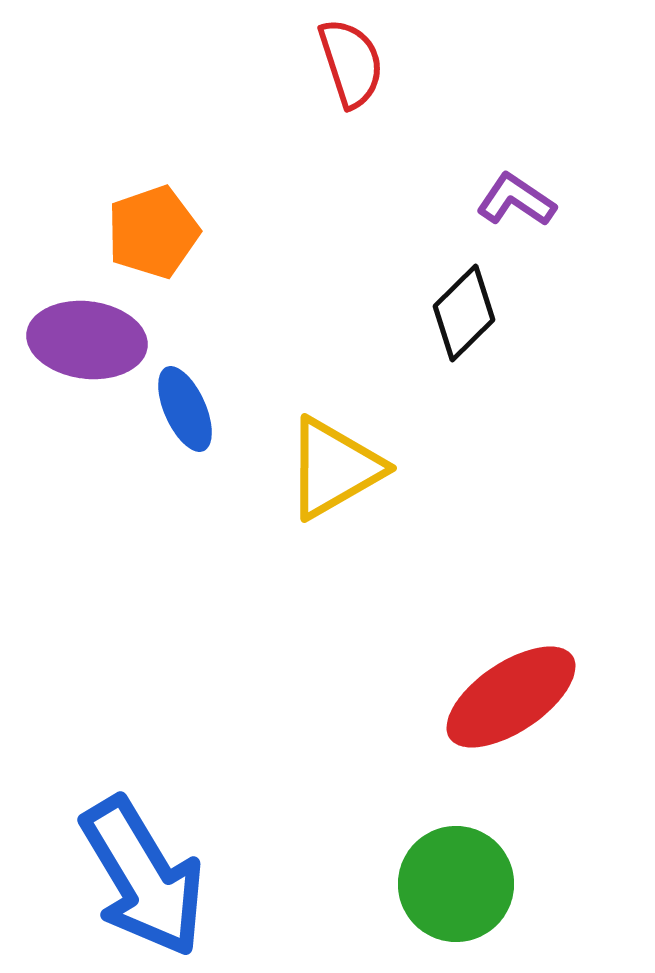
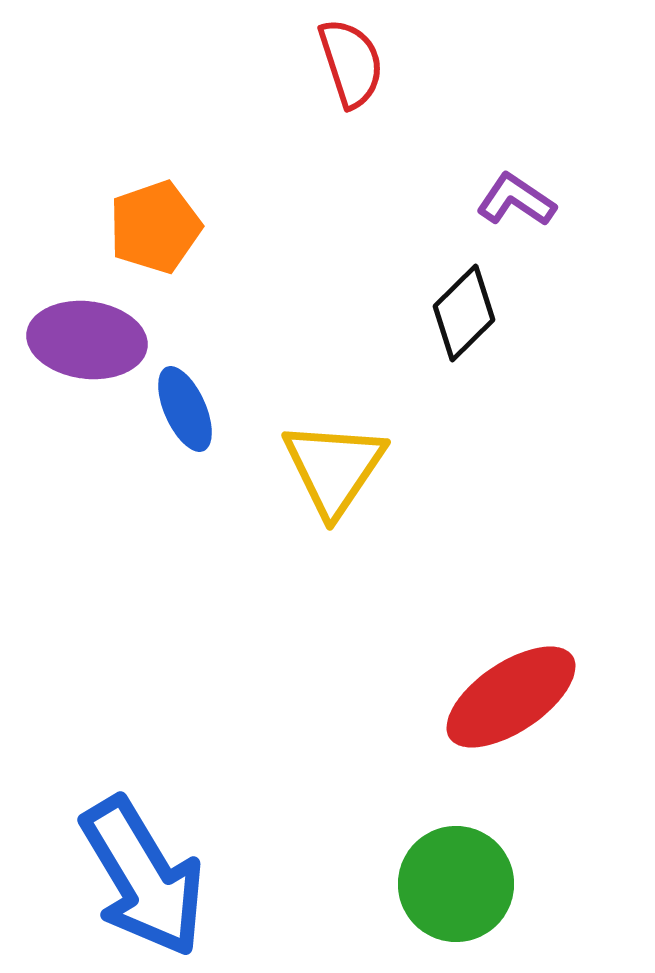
orange pentagon: moved 2 px right, 5 px up
yellow triangle: rotated 26 degrees counterclockwise
